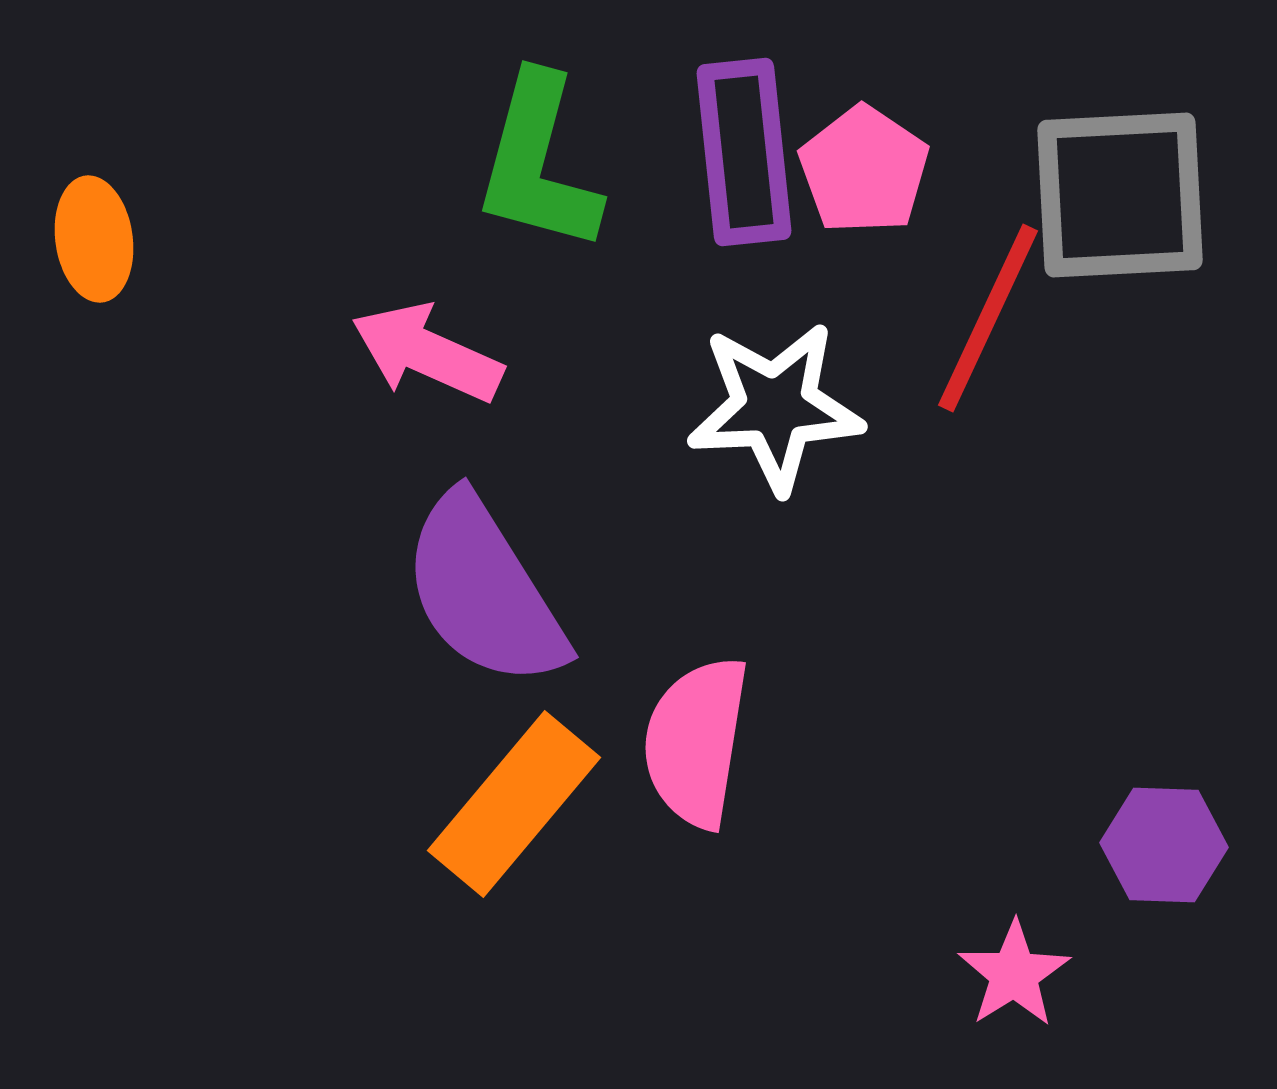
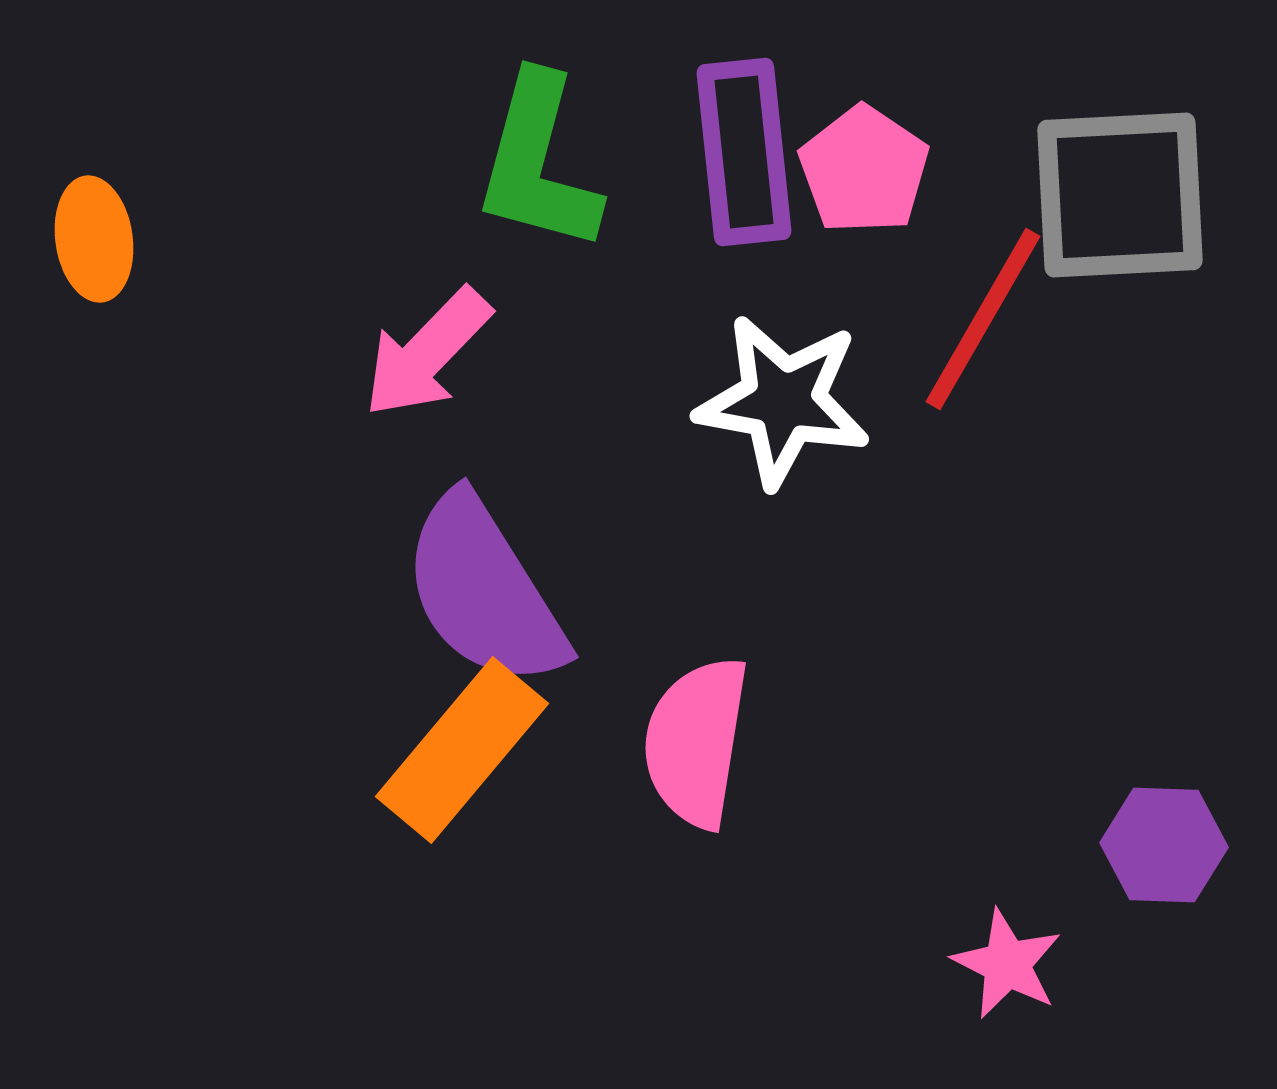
red line: moved 5 px left, 1 px down; rotated 5 degrees clockwise
pink arrow: rotated 70 degrees counterclockwise
white star: moved 8 px right, 6 px up; rotated 13 degrees clockwise
orange rectangle: moved 52 px left, 54 px up
pink star: moved 7 px left, 10 px up; rotated 13 degrees counterclockwise
